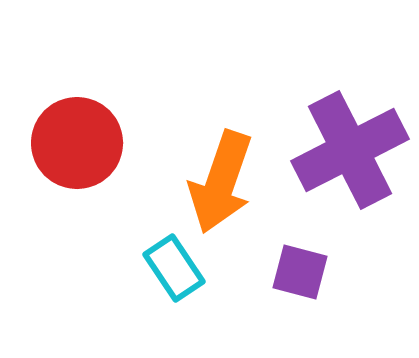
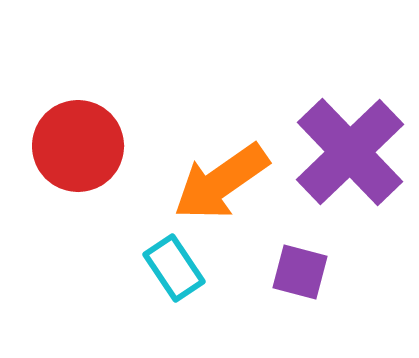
red circle: moved 1 px right, 3 px down
purple cross: moved 2 px down; rotated 17 degrees counterclockwise
orange arrow: rotated 36 degrees clockwise
